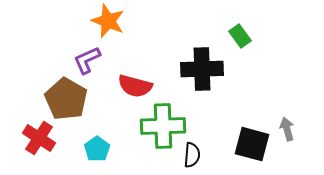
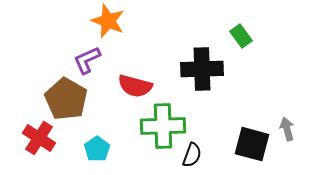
green rectangle: moved 1 px right
black semicircle: rotated 15 degrees clockwise
